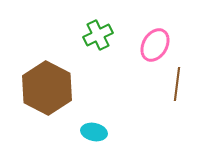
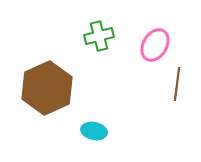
green cross: moved 1 px right, 1 px down; rotated 12 degrees clockwise
brown hexagon: rotated 9 degrees clockwise
cyan ellipse: moved 1 px up
